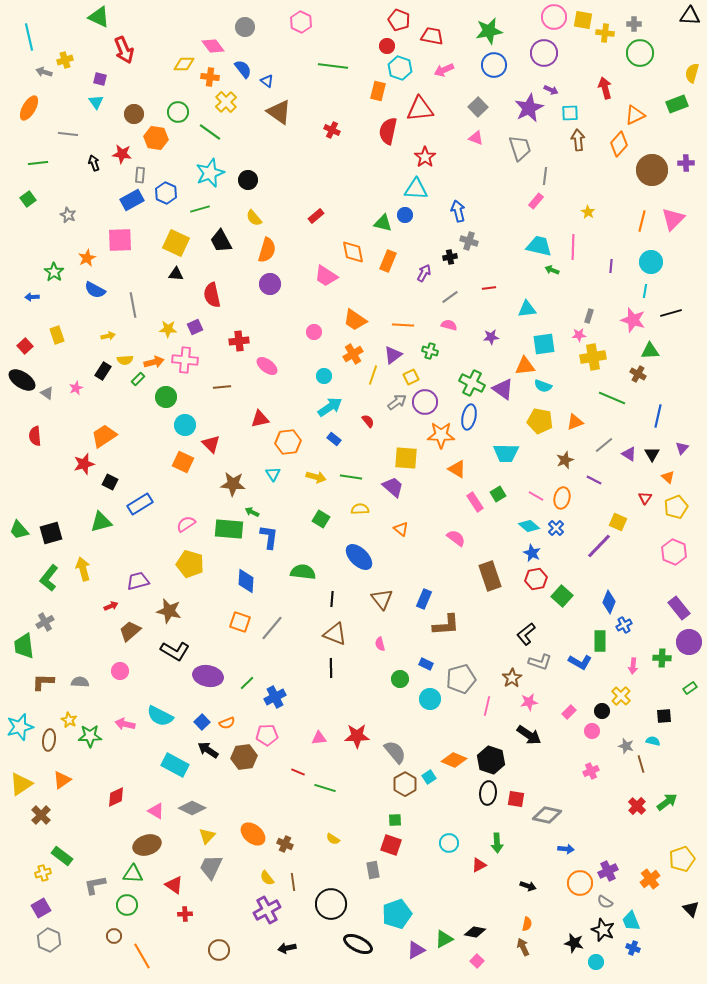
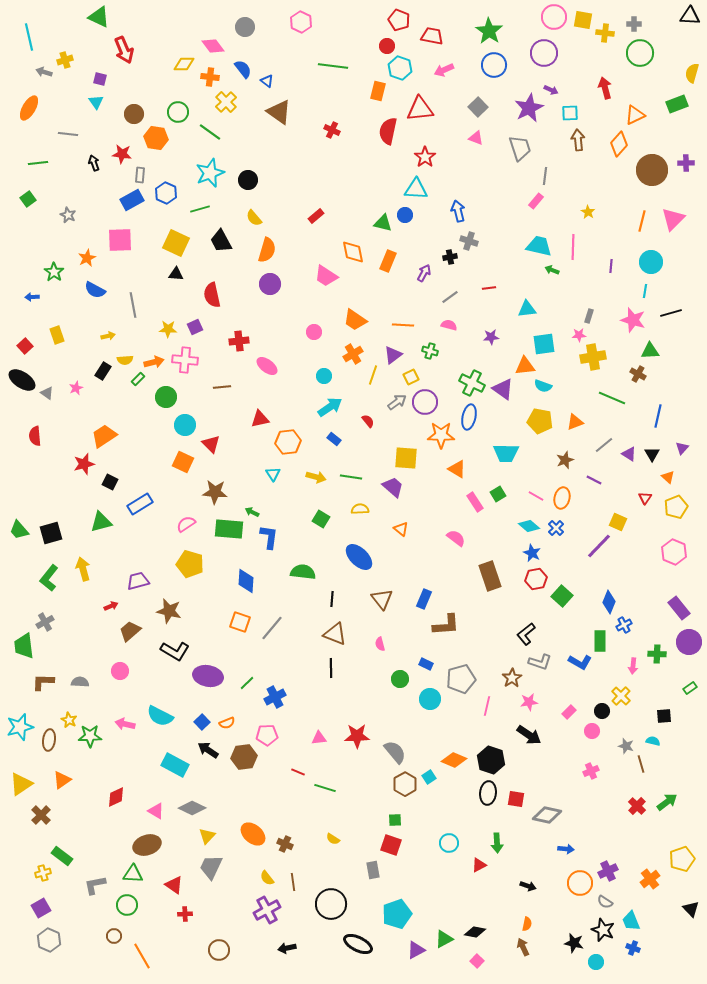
green star at (489, 31): rotated 28 degrees counterclockwise
brown star at (233, 484): moved 18 px left, 8 px down
green cross at (662, 658): moved 5 px left, 4 px up
